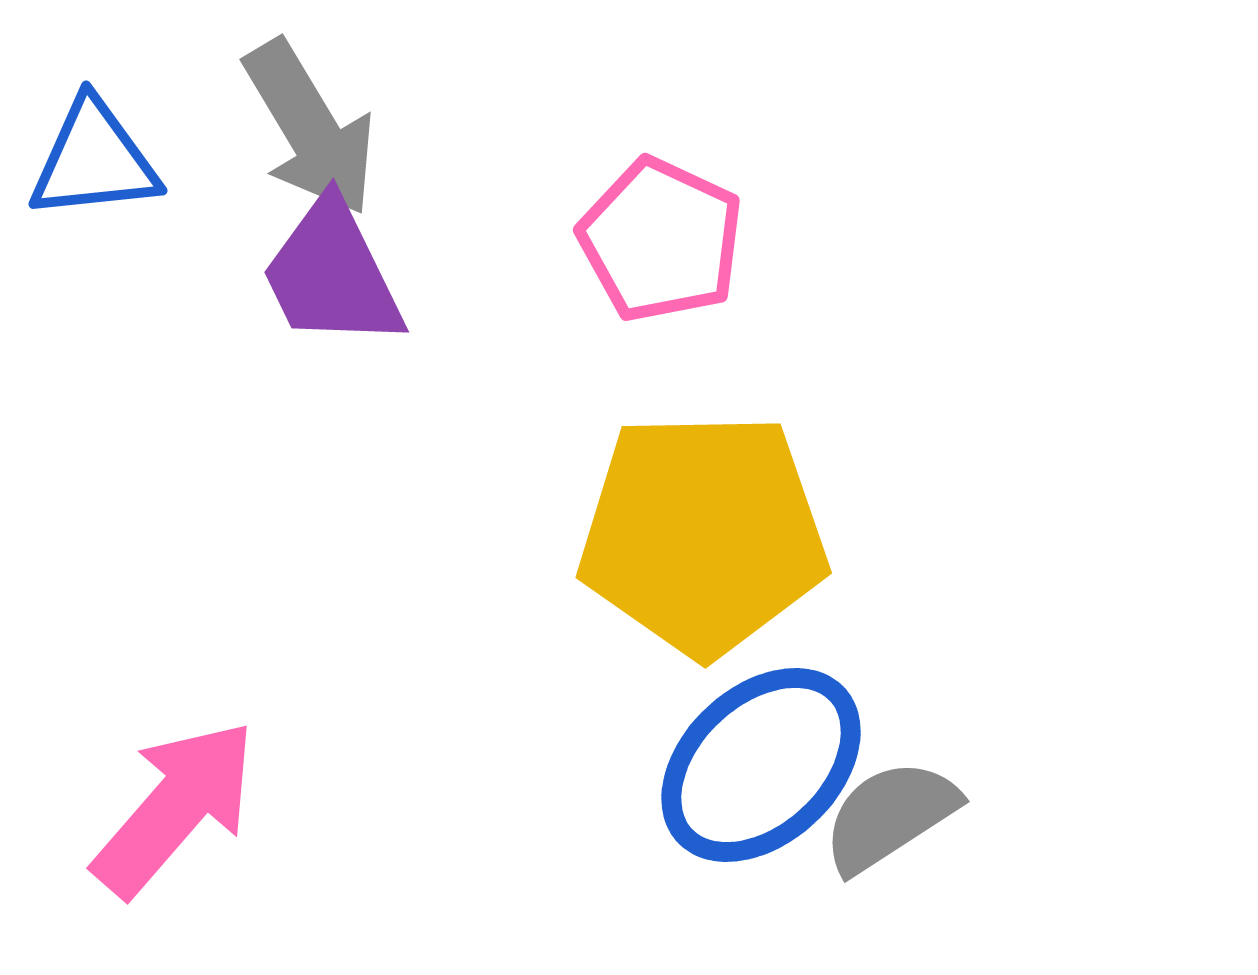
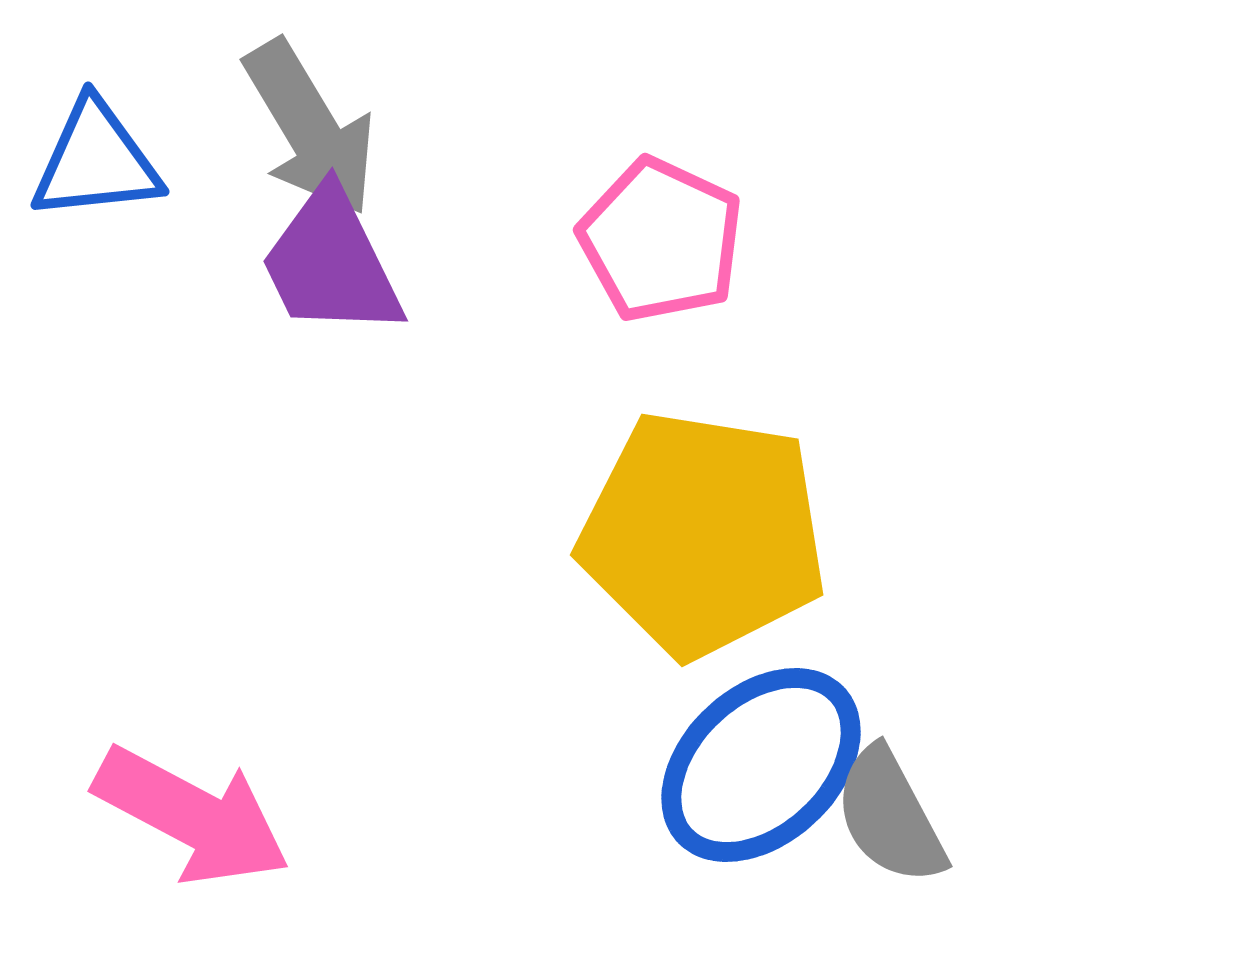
blue triangle: moved 2 px right, 1 px down
purple trapezoid: moved 1 px left, 11 px up
yellow pentagon: rotated 10 degrees clockwise
pink arrow: moved 17 px right, 8 px down; rotated 77 degrees clockwise
gray semicircle: rotated 85 degrees counterclockwise
